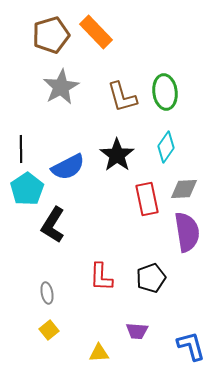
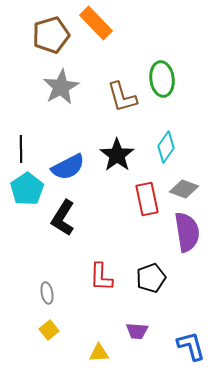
orange rectangle: moved 9 px up
green ellipse: moved 3 px left, 13 px up
gray diamond: rotated 24 degrees clockwise
black L-shape: moved 10 px right, 7 px up
